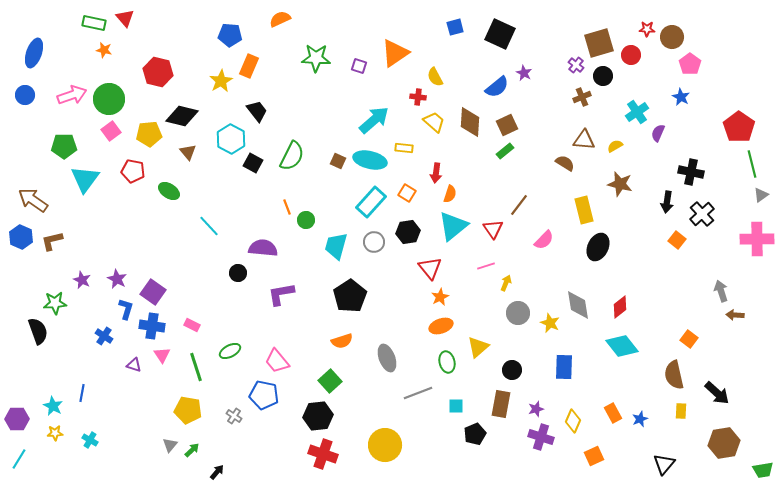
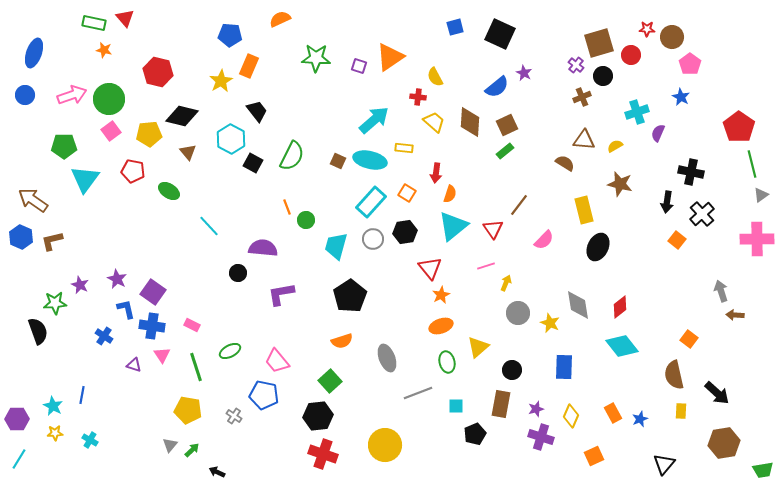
orange triangle at (395, 53): moved 5 px left, 4 px down
cyan cross at (637, 112): rotated 15 degrees clockwise
black hexagon at (408, 232): moved 3 px left
gray circle at (374, 242): moved 1 px left, 3 px up
purple star at (82, 280): moved 2 px left, 5 px down
orange star at (440, 297): moved 1 px right, 2 px up
blue L-shape at (126, 309): rotated 30 degrees counterclockwise
blue line at (82, 393): moved 2 px down
yellow diamond at (573, 421): moved 2 px left, 5 px up
black arrow at (217, 472): rotated 105 degrees counterclockwise
